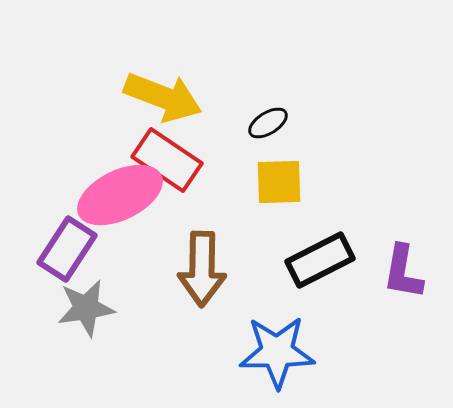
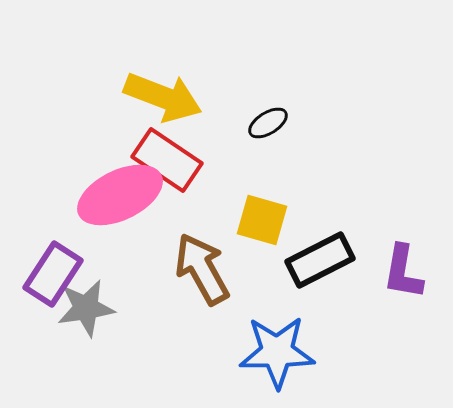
yellow square: moved 17 px left, 38 px down; rotated 18 degrees clockwise
purple rectangle: moved 14 px left, 25 px down
brown arrow: rotated 150 degrees clockwise
